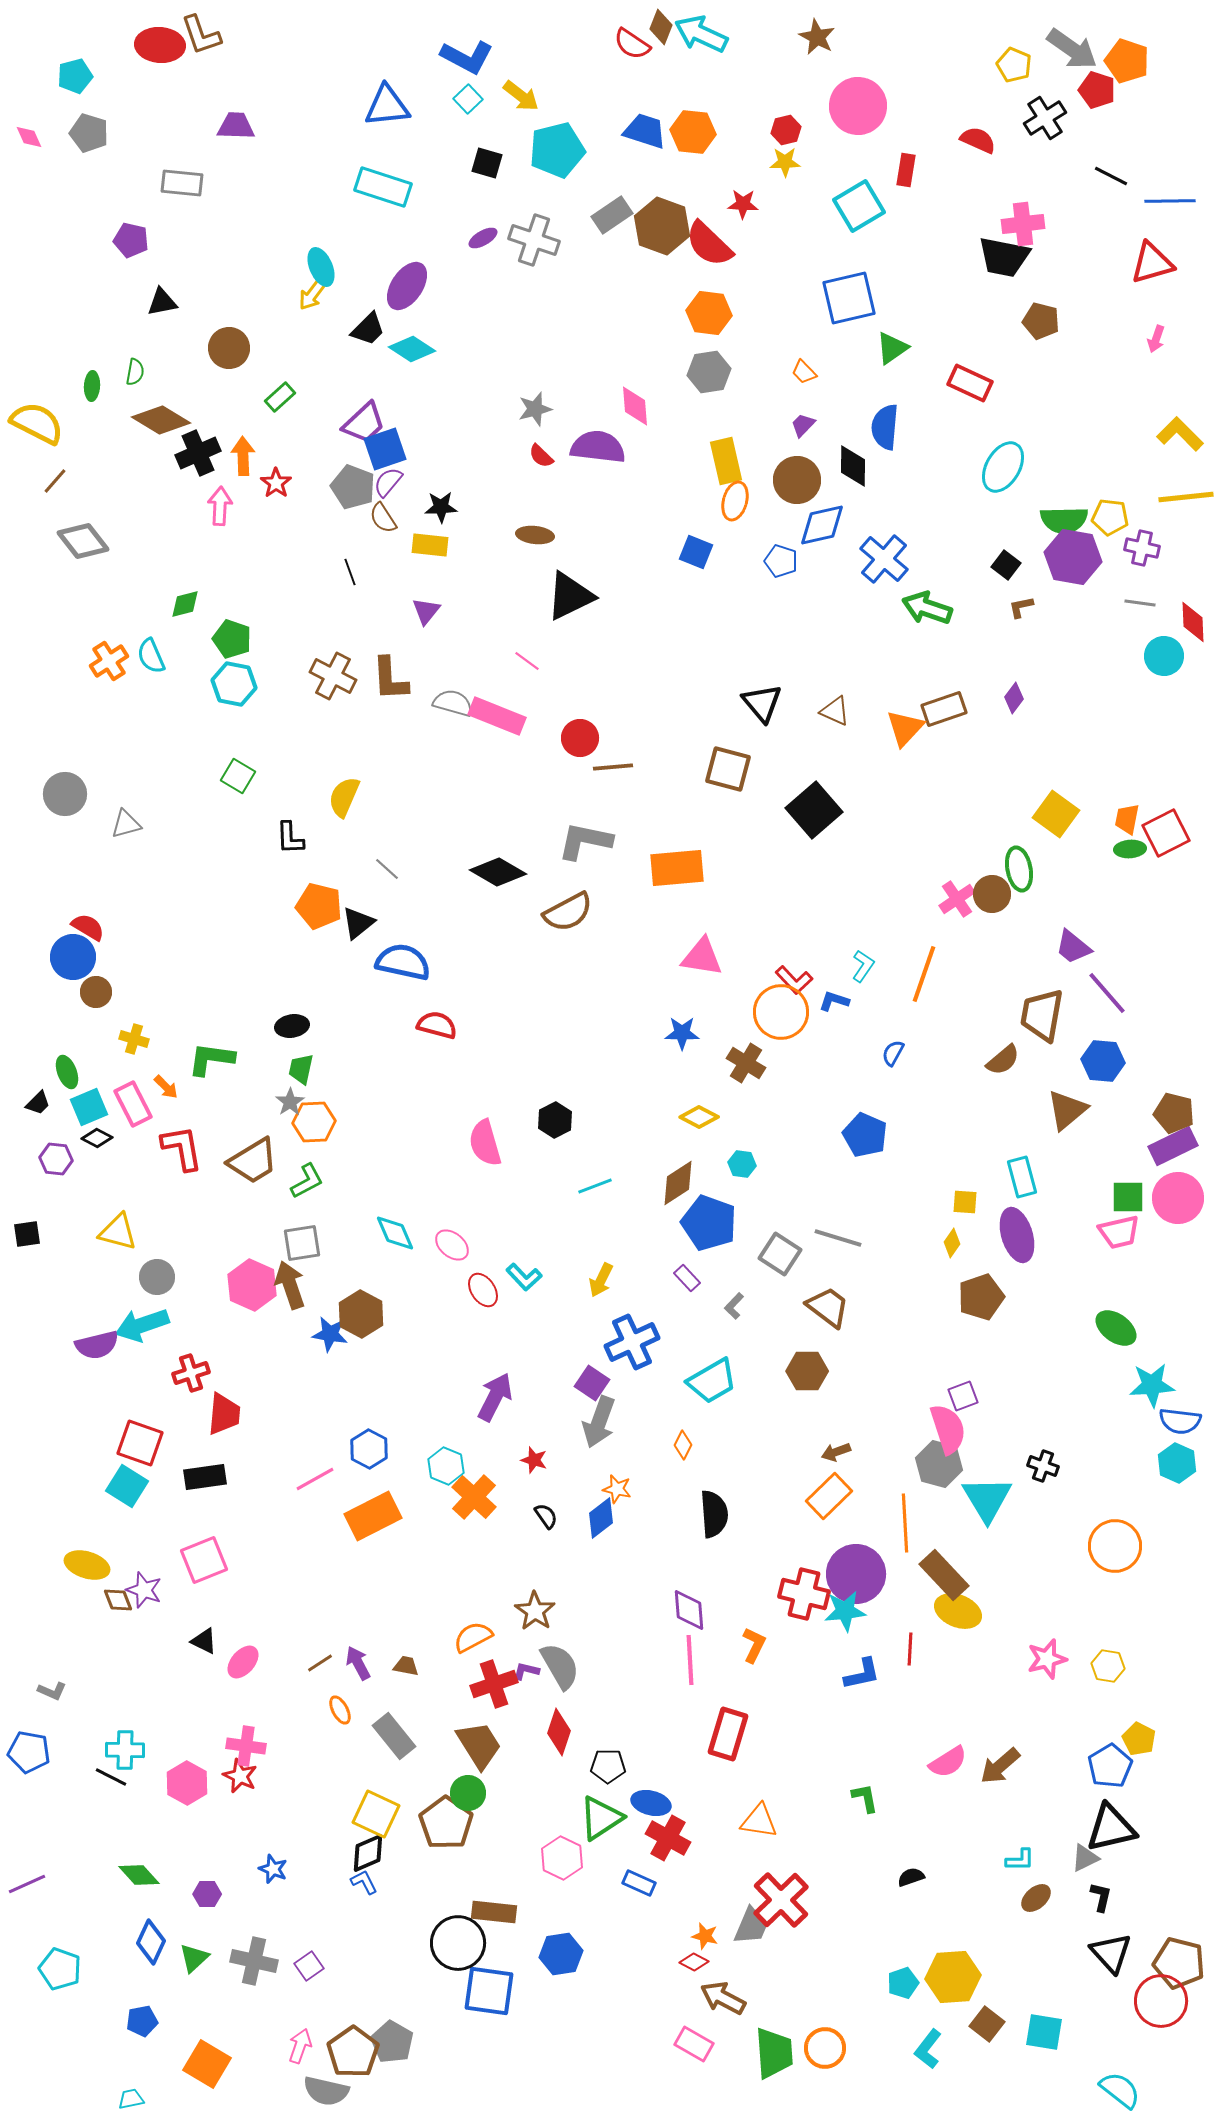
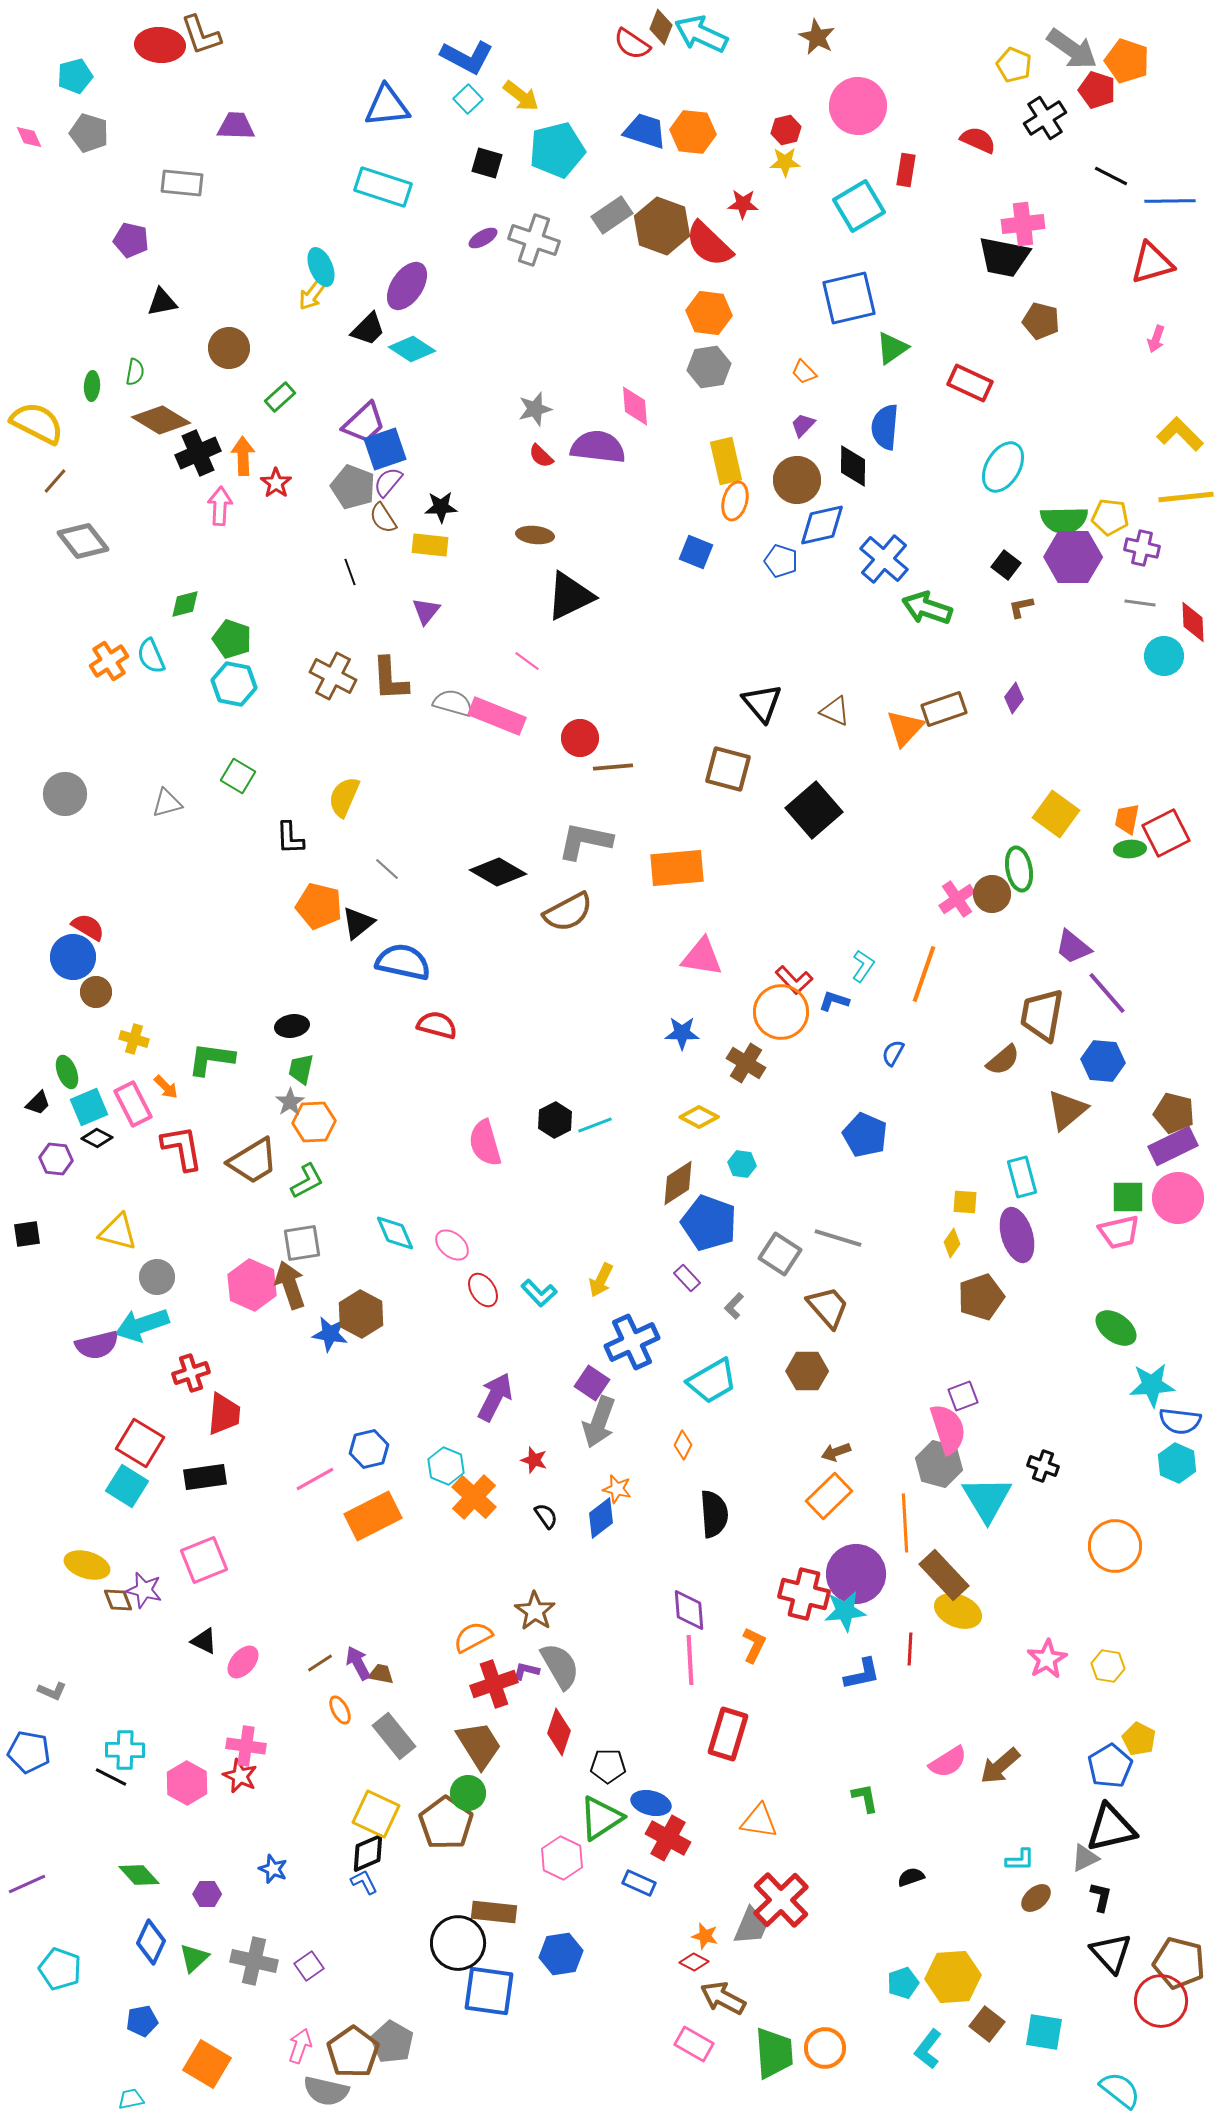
gray hexagon at (709, 372): moved 5 px up
purple hexagon at (1073, 557): rotated 10 degrees counterclockwise
gray triangle at (126, 824): moved 41 px right, 21 px up
cyan line at (595, 1186): moved 61 px up
cyan L-shape at (524, 1277): moved 15 px right, 16 px down
brown trapezoid at (828, 1307): rotated 12 degrees clockwise
red square at (140, 1443): rotated 12 degrees clockwise
blue hexagon at (369, 1449): rotated 18 degrees clockwise
purple star at (144, 1590): rotated 6 degrees counterclockwise
pink star at (1047, 1659): rotated 15 degrees counterclockwise
brown trapezoid at (406, 1666): moved 25 px left, 8 px down
